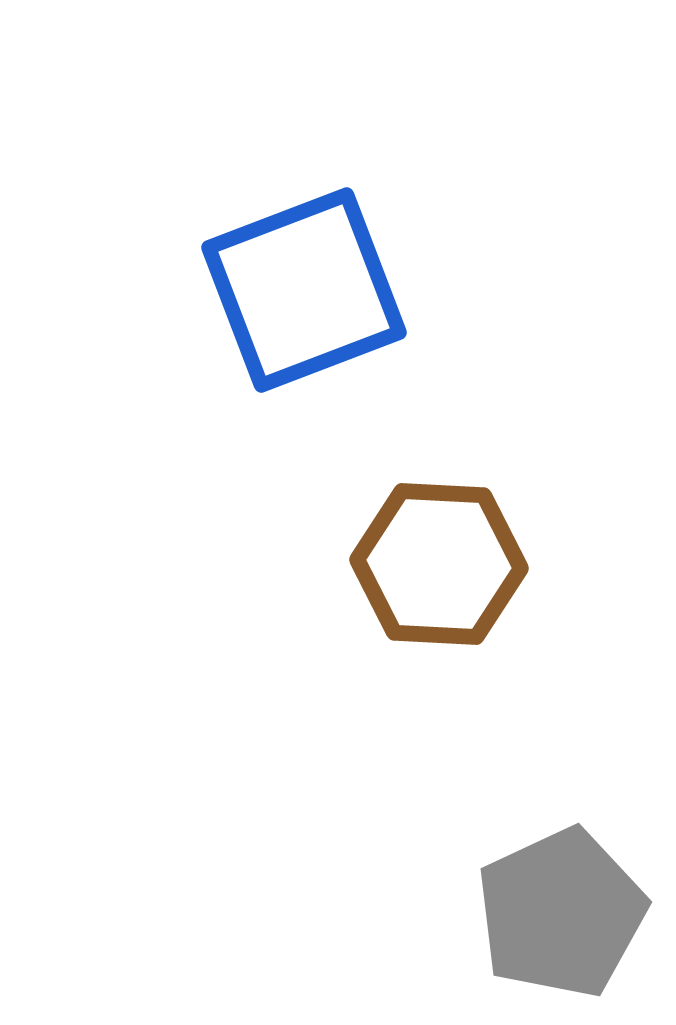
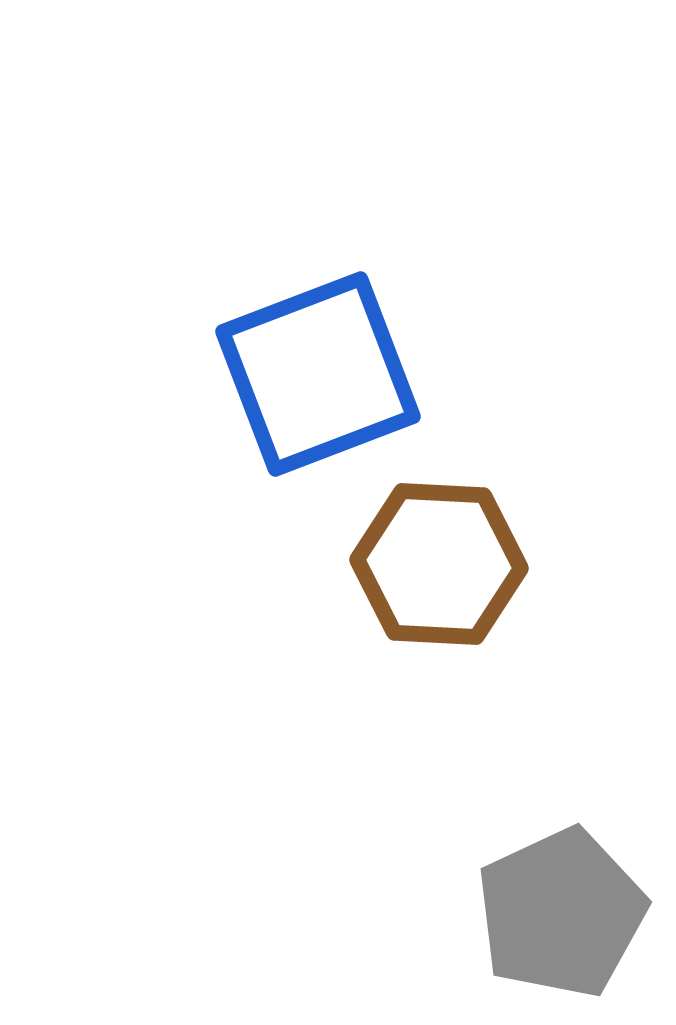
blue square: moved 14 px right, 84 px down
